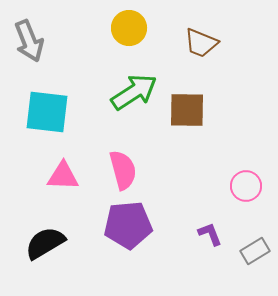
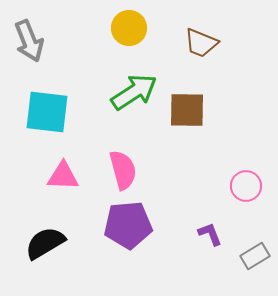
gray rectangle: moved 5 px down
